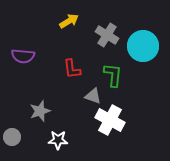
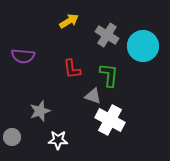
green L-shape: moved 4 px left
